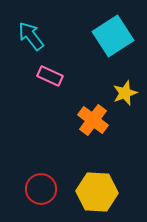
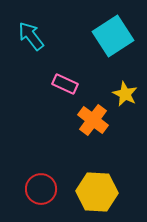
pink rectangle: moved 15 px right, 8 px down
yellow star: moved 1 px down; rotated 25 degrees counterclockwise
